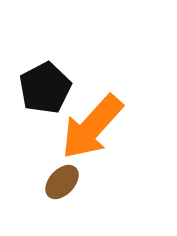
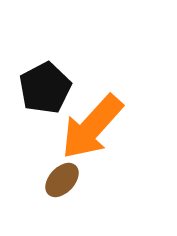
brown ellipse: moved 2 px up
